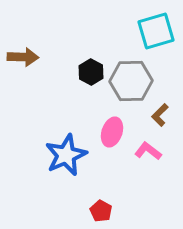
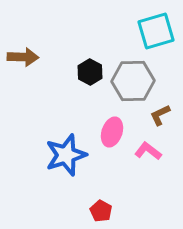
black hexagon: moved 1 px left
gray hexagon: moved 2 px right
brown L-shape: rotated 20 degrees clockwise
blue star: rotated 6 degrees clockwise
